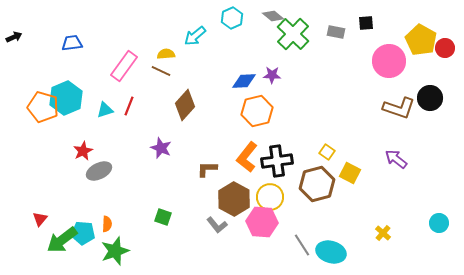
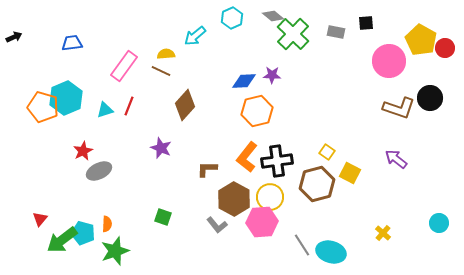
pink hexagon at (262, 222): rotated 8 degrees counterclockwise
cyan pentagon at (83, 233): rotated 10 degrees clockwise
